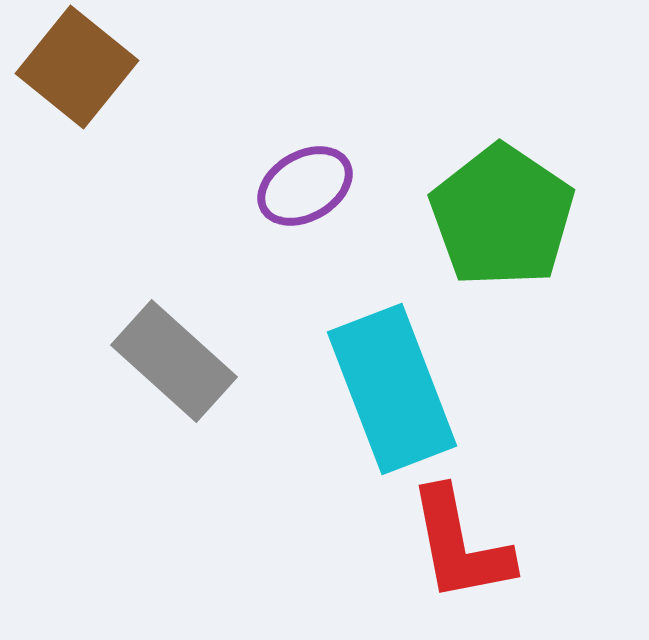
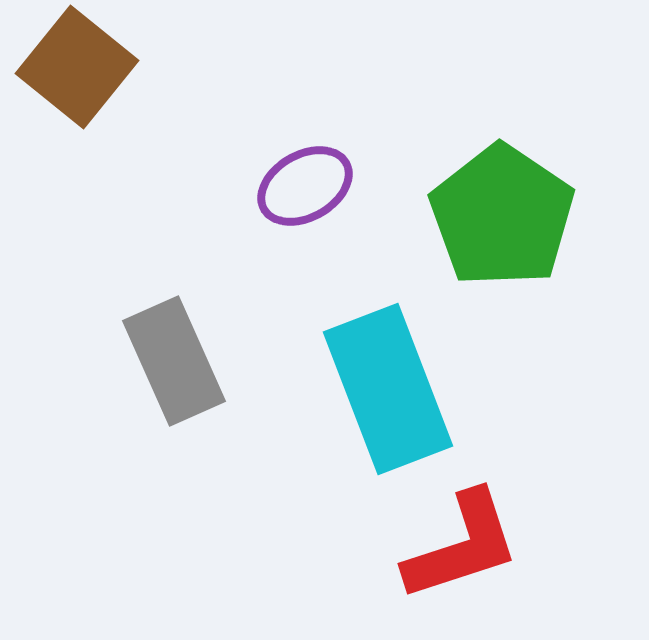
gray rectangle: rotated 24 degrees clockwise
cyan rectangle: moved 4 px left
red L-shape: moved 2 px right, 1 px down; rotated 97 degrees counterclockwise
